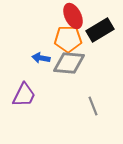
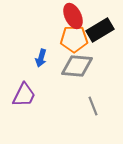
orange pentagon: moved 6 px right
blue arrow: rotated 84 degrees counterclockwise
gray diamond: moved 8 px right, 3 px down
